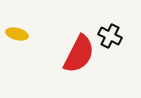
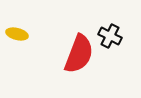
red semicircle: rotated 6 degrees counterclockwise
